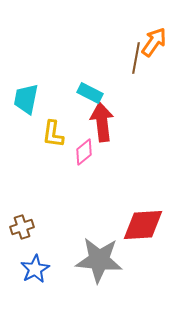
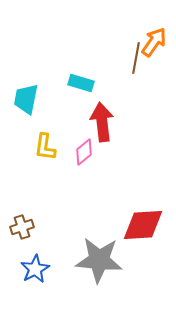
cyan rectangle: moved 9 px left, 10 px up; rotated 10 degrees counterclockwise
yellow L-shape: moved 8 px left, 13 px down
